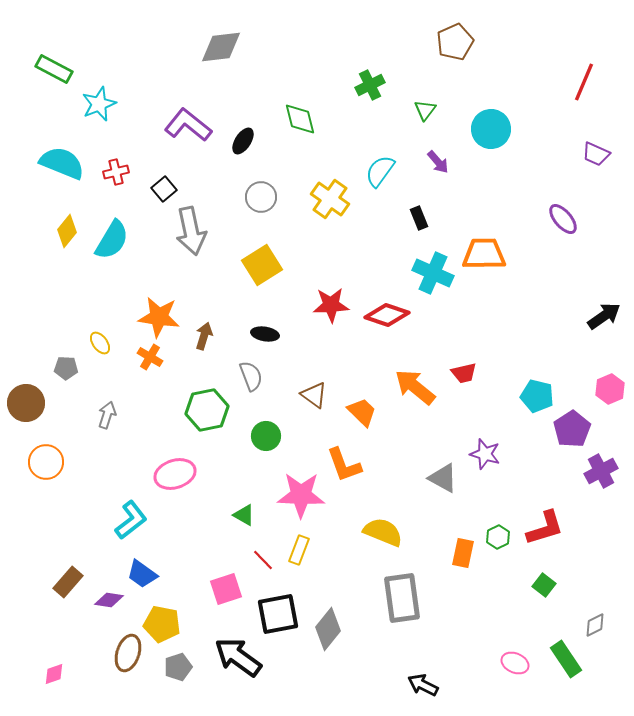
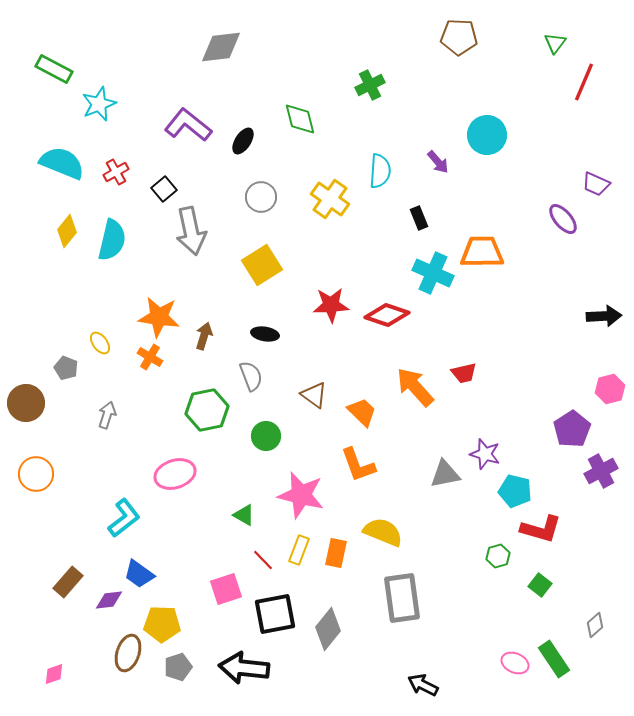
brown pentagon at (455, 42): moved 4 px right, 5 px up; rotated 27 degrees clockwise
green triangle at (425, 110): moved 130 px right, 67 px up
cyan circle at (491, 129): moved 4 px left, 6 px down
purple trapezoid at (596, 154): moved 30 px down
cyan semicircle at (380, 171): rotated 148 degrees clockwise
red cross at (116, 172): rotated 15 degrees counterclockwise
cyan semicircle at (112, 240): rotated 18 degrees counterclockwise
orange trapezoid at (484, 254): moved 2 px left, 2 px up
black arrow at (604, 316): rotated 32 degrees clockwise
gray pentagon at (66, 368): rotated 20 degrees clockwise
orange arrow at (415, 387): rotated 9 degrees clockwise
pink hexagon at (610, 389): rotated 8 degrees clockwise
cyan pentagon at (537, 396): moved 22 px left, 95 px down
orange circle at (46, 462): moved 10 px left, 12 px down
orange L-shape at (344, 465): moved 14 px right
gray triangle at (443, 478): moved 2 px right, 4 px up; rotated 40 degrees counterclockwise
pink star at (301, 495): rotated 12 degrees clockwise
cyan L-shape at (131, 520): moved 7 px left, 2 px up
red L-shape at (545, 528): moved 4 px left, 1 px down; rotated 33 degrees clockwise
green hexagon at (498, 537): moved 19 px down; rotated 10 degrees clockwise
orange rectangle at (463, 553): moved 127 px left
blue trapezoid at (142, 574): moved 3 px left
green square at (544, 585): moved 4 px left
purple diamond at (109, 600): rotated 16 degrees counterclockwise
black square at (278, 614): moved 3 px left
yellow pentagon at (162, 624): rotated 9 degrees counterclockwise
gray diamond at (595, 625): rotated 15 degrees counterclockwise
black arrow at (238, 657): moved 6 px right, 11 px down; rotated 30 degrees counterclockwise
green rectangle at (566, 659): moved 12 px left
